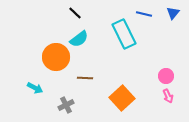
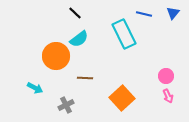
orange circle: moved 1 px up
